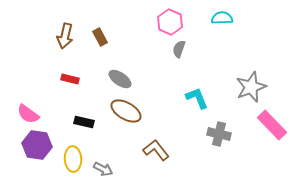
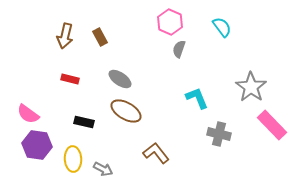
cyan semicircle: moved 9 px down; rotated 55 degrees clockwise
gray star: rotated 16 degrees counterclockwise
brown L-shape: moved 3 px down
